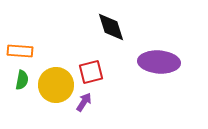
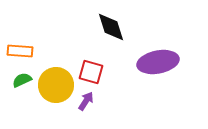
purple ellipse: moved 1 px left; rotated 15 degrees counterclockwise
red square: rotated 30 degrees clockwise
green semicircle: rotated 126 degrees counterclockwise
purple arrow: moved 2 px right, 1 px up
